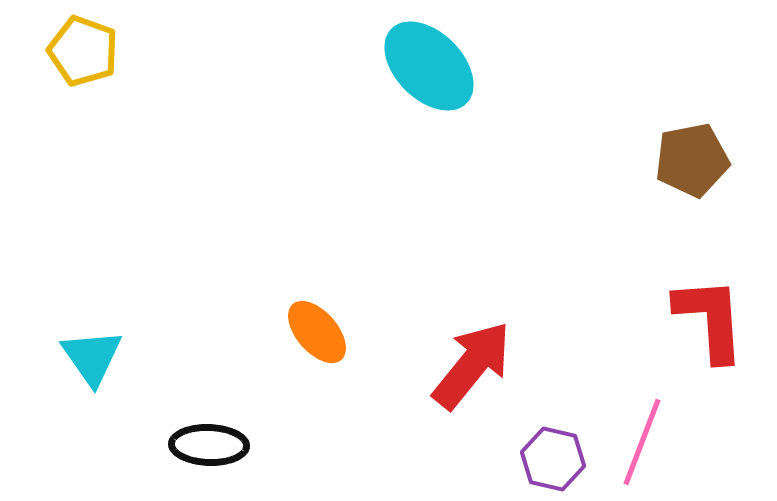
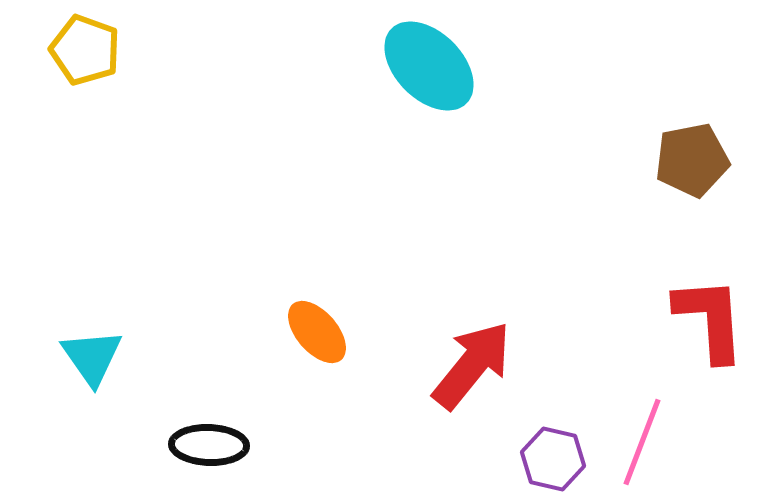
yellow pentagon: moved 2 px right, 1 px up
